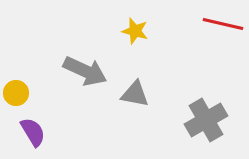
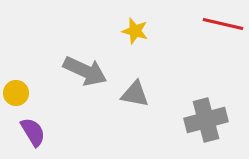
gray cross: rotated 15 degrees clockwise
